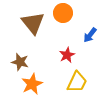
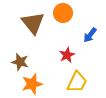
orange star: rotated 10 degrees clockwise
